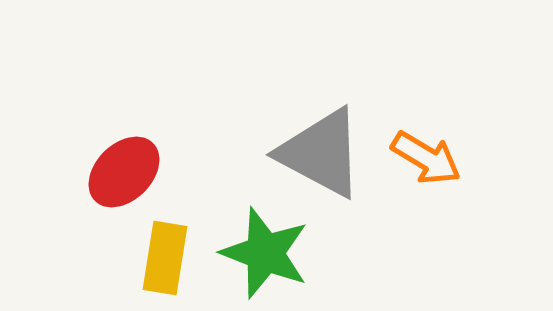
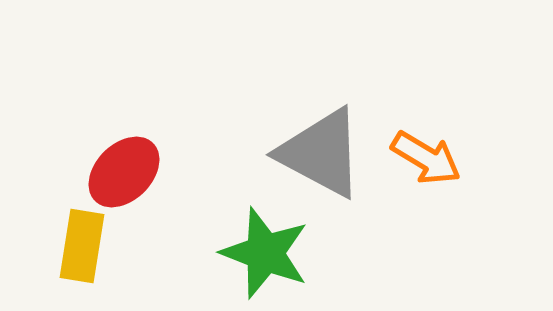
yellow rectangle: moved 83 px left, 12 px up
